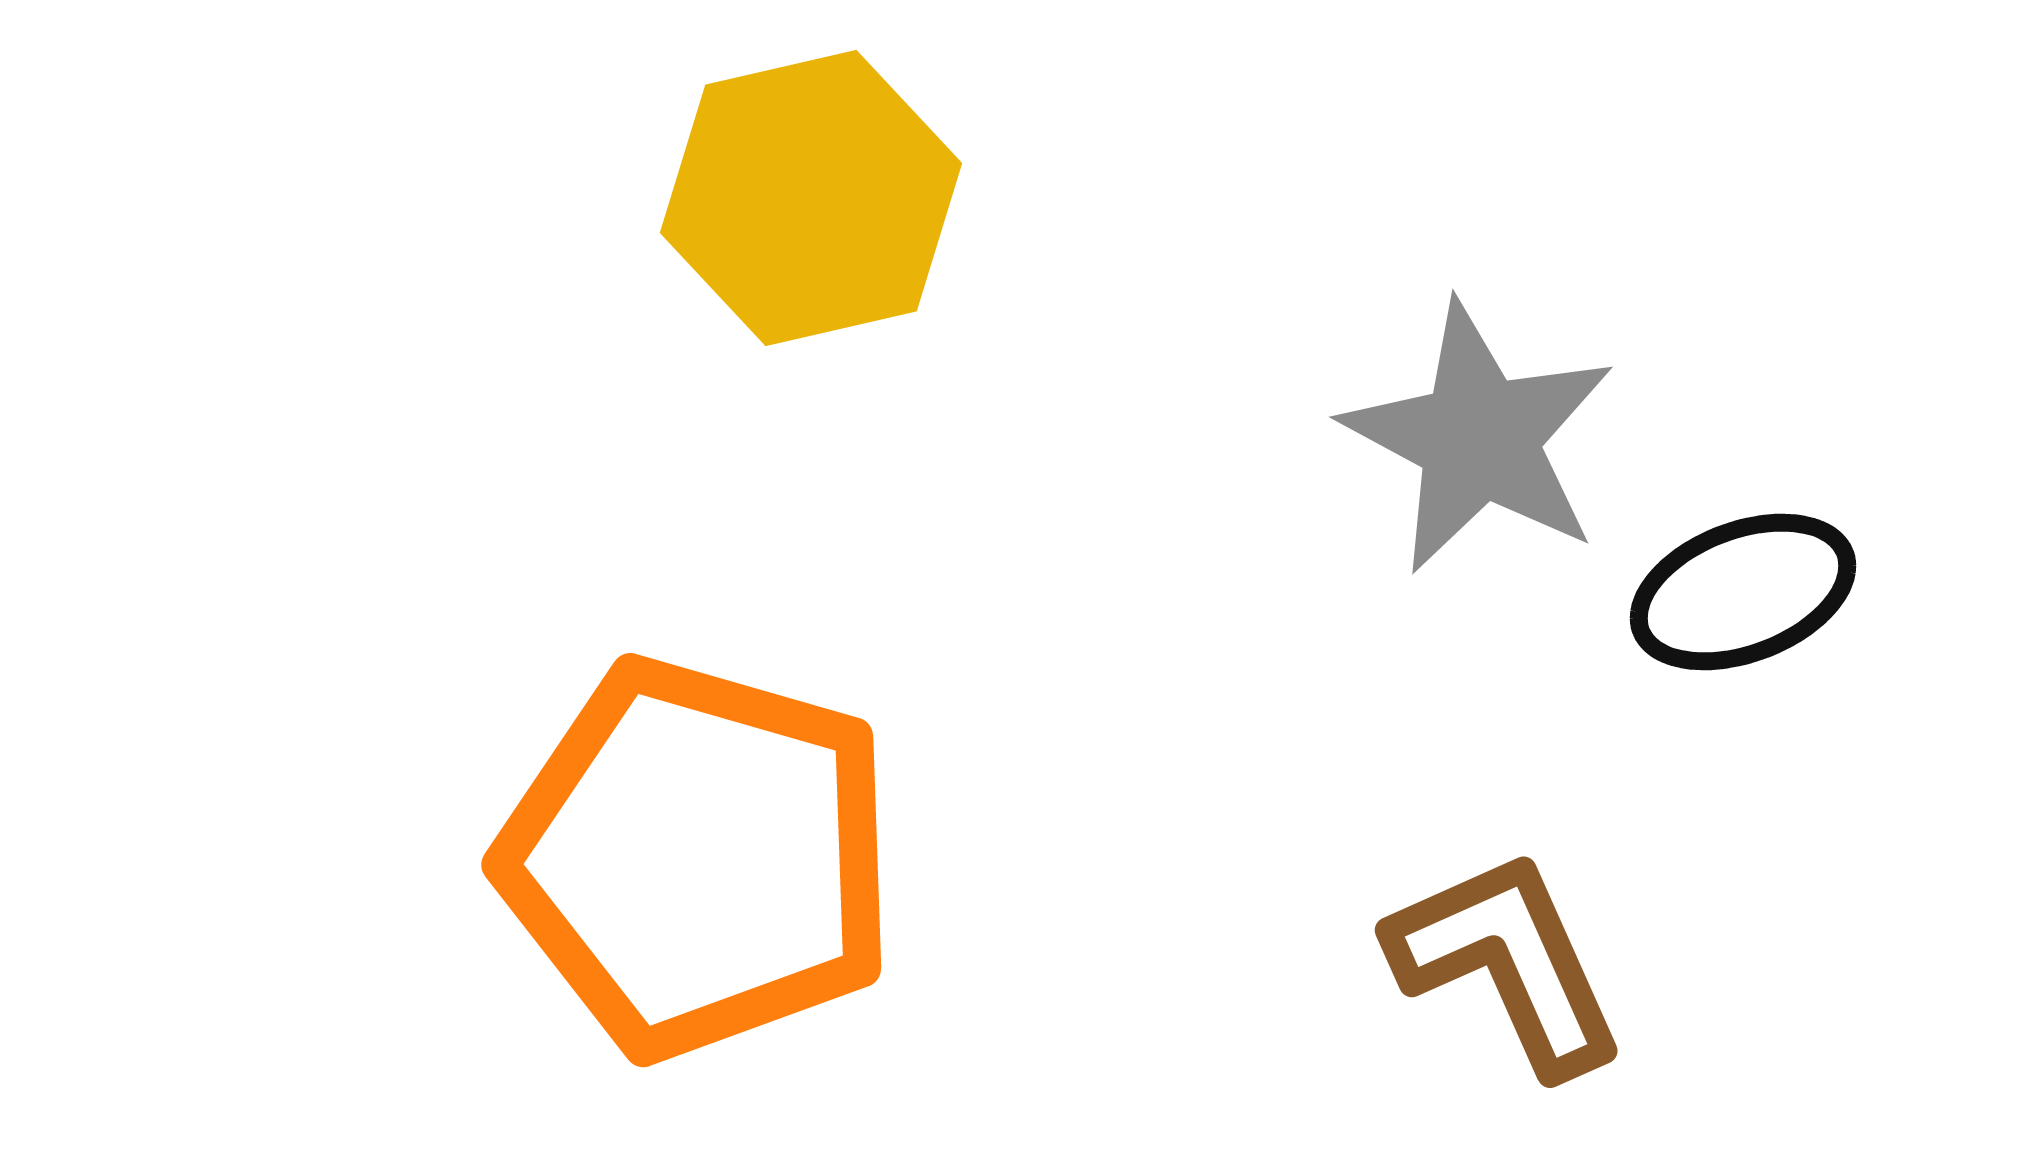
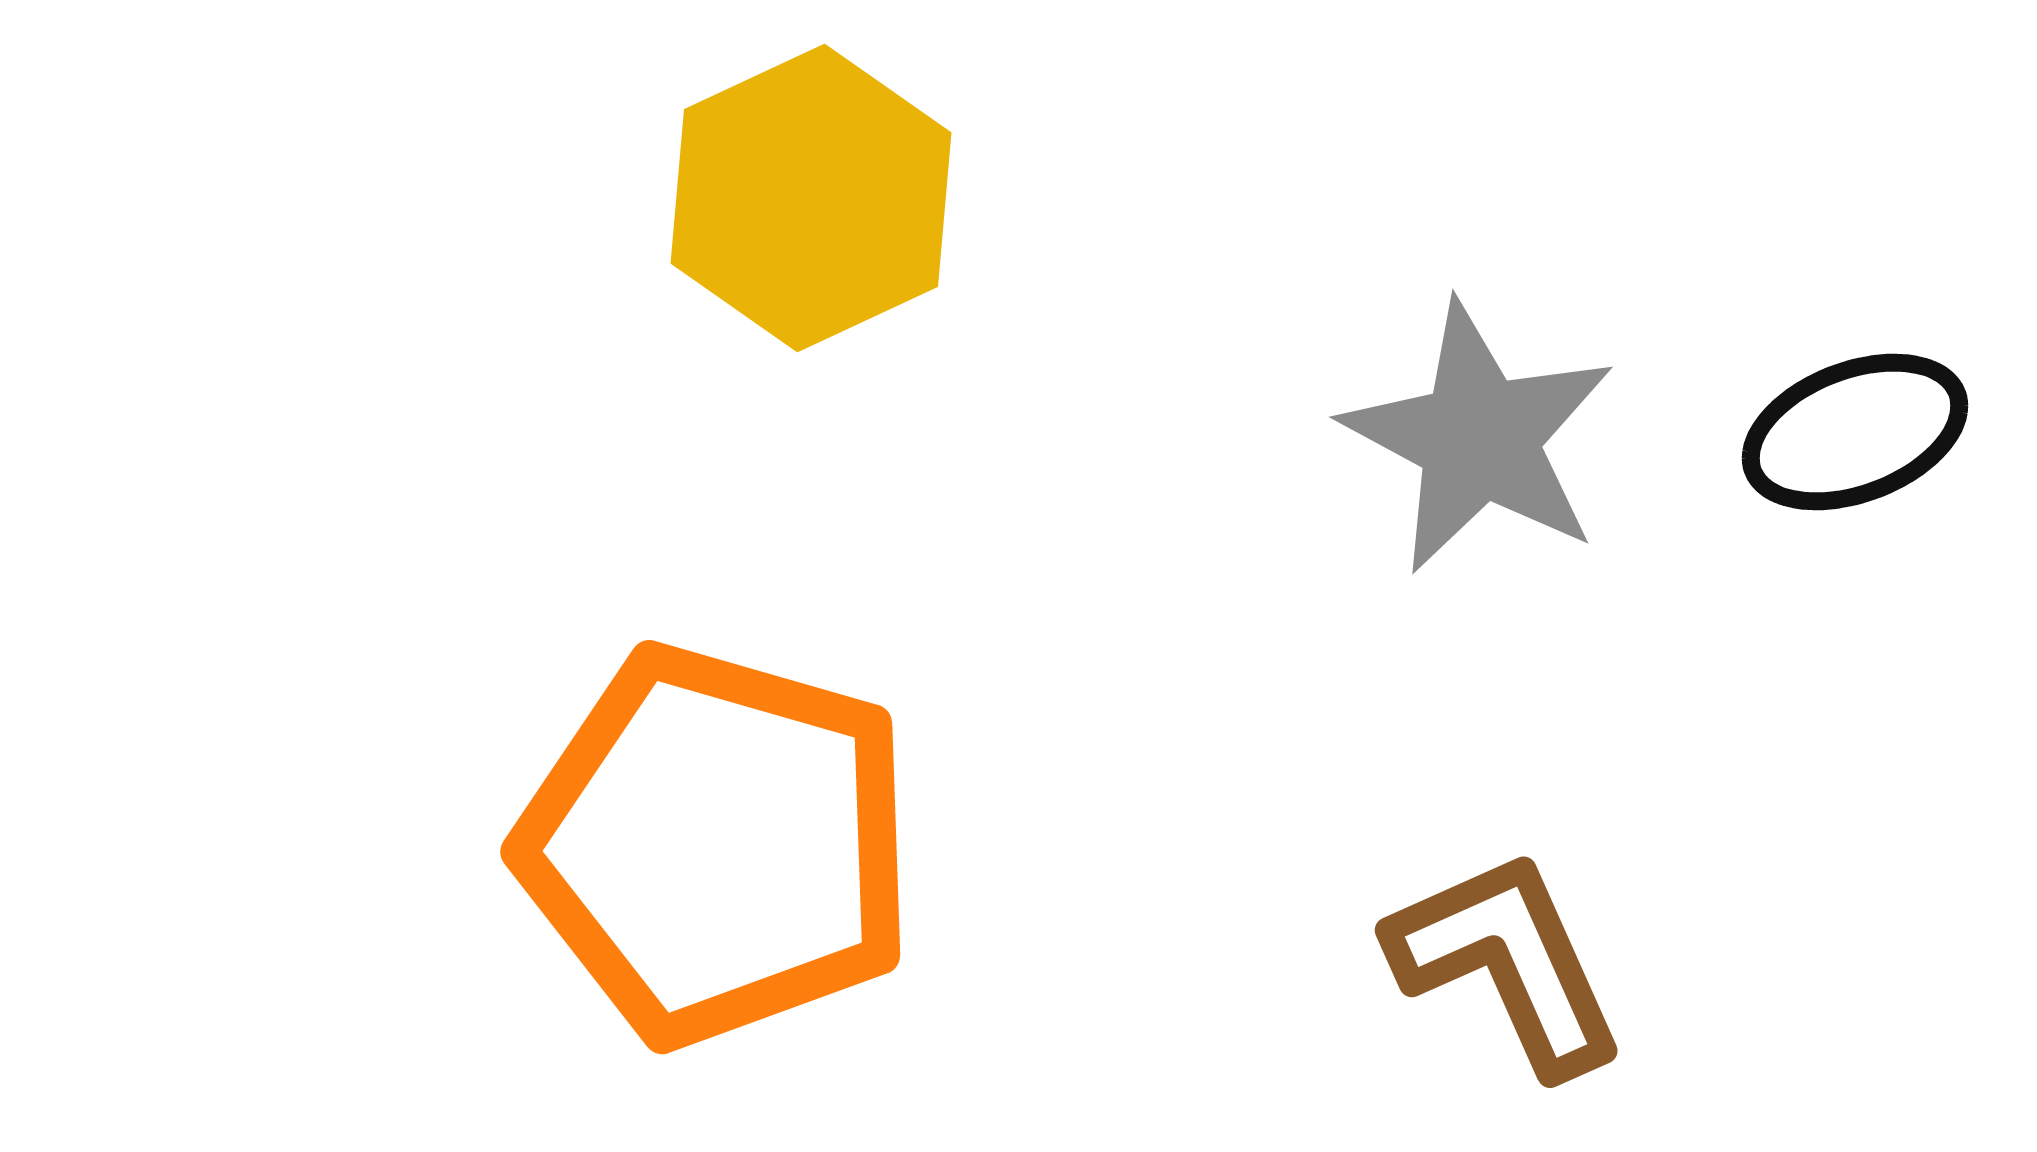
yellow hexagon: rotated 12 degrees counterclockwise
black ellipse: moved 112 px right, 160 px up
orange pentagon: moved 19 px right, 13 px up
